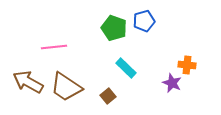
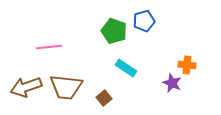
green pentagon: moved 3 px down
pink line: moved 5 px left
cyan rectangle: rotated 10 degrees counterclockwise
brown arrow: moved 2 px left, 5 px down; rotated 48 degrees counterclockwise
brown trapezoid: rotated 28 degrees counterclockwise
brown square: moved 4 px left, 2 px down
